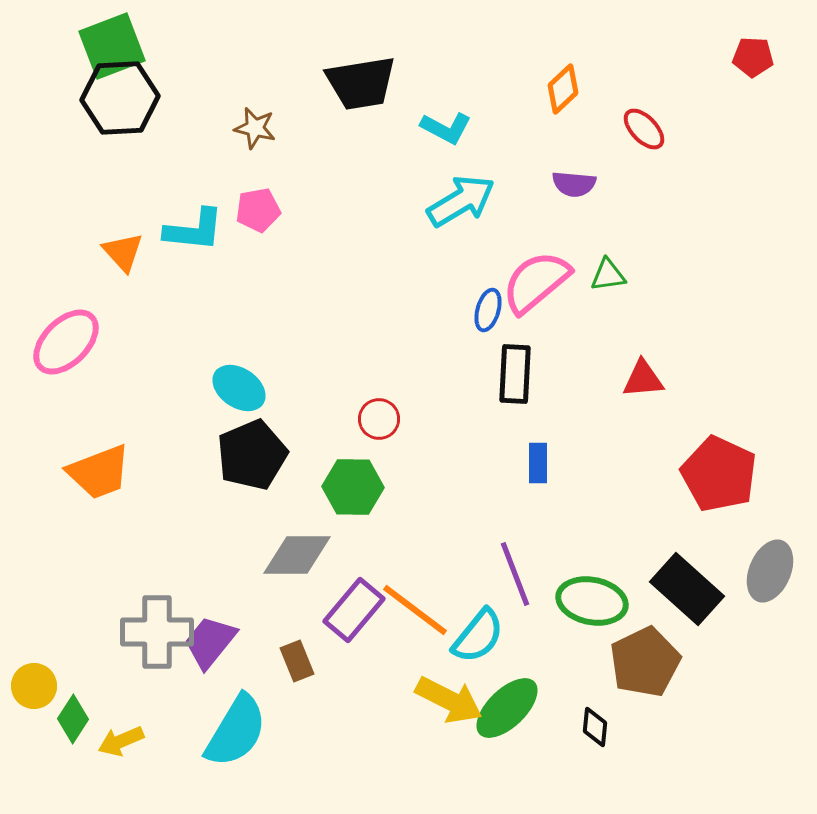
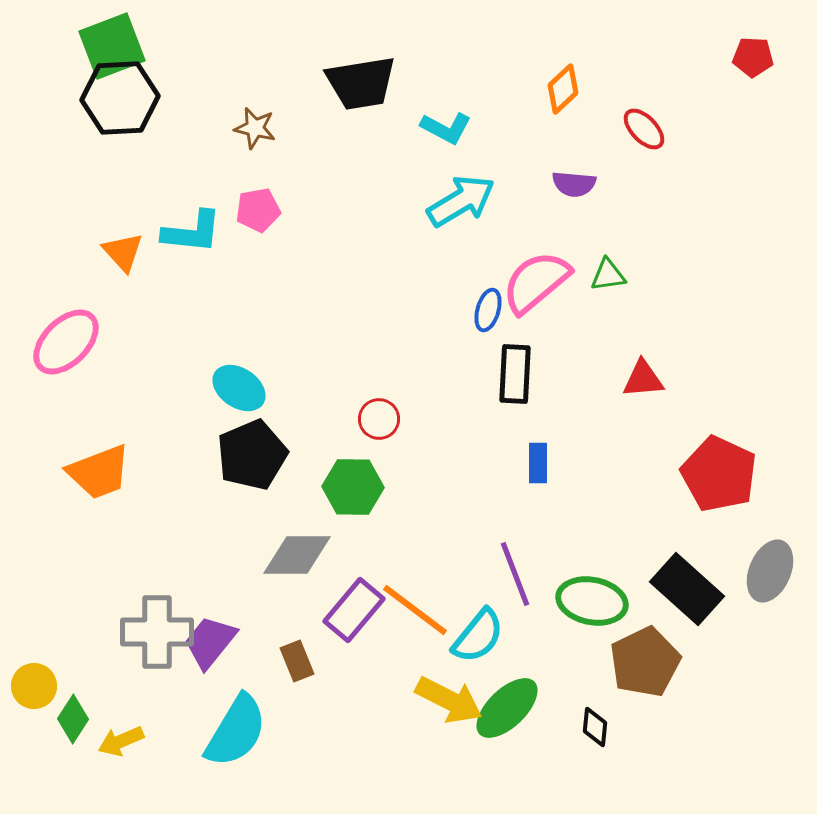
cyan L-shape at (194, 230): moved 2 px left, 2 px down
